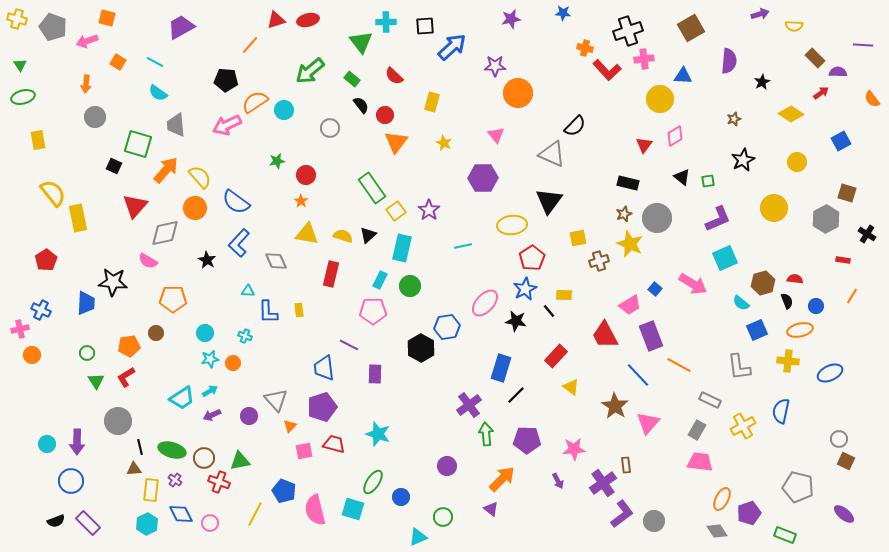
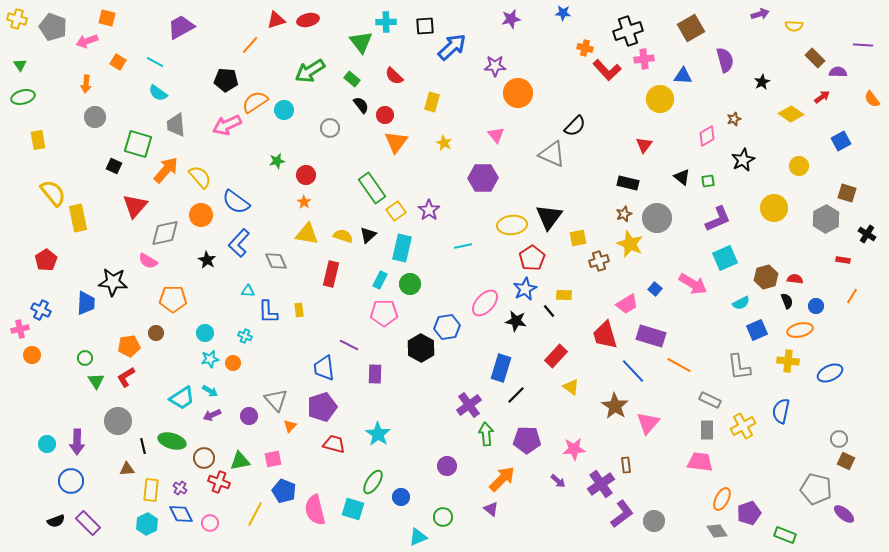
purple semicircle at (729, 61): moved 4 px left, 1 px up; rotated 20 degrees counterclockwise
green arrow at (310, 71): rotated 8 degrees clockwise
red arrow at (821, 93): moved 1 px right, 4 px down
pink diamond at (675, 136): moved 32 px right
yellow circle at (797, 162): moved 2 px right, 4 px down
orange star at (301, 201): moved 3 px right, 1 px down
black triangle at (549, 201): moved 16 px down
orange circle at (195, 208): moved 6 px right, 7 px down
brown hexagon at (763, 283): moved 3 px right, 6 px up
green circle at (410, 286): moved 2 px up
cyan semicircle at (741, 303): rotated 66 degrees counterclockwise
pink trapezoid at (630, 305): moved 3 px left, 1 px up
pink pentagon at (373, 311): moved 11 px right, 2 px down
red trapezoid at (605, 335): rotated 12 degrees clockwise
purple rectangle at (651, 336): rotated 52 degrees counterclockwise
green circle at (87, 353): moved 2 px left, 5 px down
blue line at (638, 375): moved 5 px left, 4 px up
cyan arrow at (210, 391): rotated 63 degrees clockwise
gray rectangle at (697, 430): moved 10 px right; rotated 30 degrees counterclockwise
cyan star at (378, 434): rotated 15 degrees clockwise
black line at (140, 447): moved 3 px right, 1 px up
green ellipse at (172, 450): moved 9 px up
pink square at (304, 451): moved 31 px left, 8 px down
brown triangle at (134, 469): moved 7 px left
purple cross at (175, 480): moved 5 px right, 8 px down
purple arrow at (558, 481): rotated 21 degrees counterclockwise
purple cross at (603, 483): moved 2 px left, 1 px down
gray pentagon at (798, 487): moved 18 px right, 2 px down
